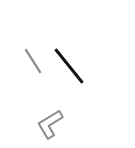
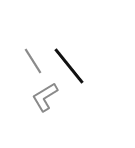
gray L-shape: moved 5 px left, 27 px up
